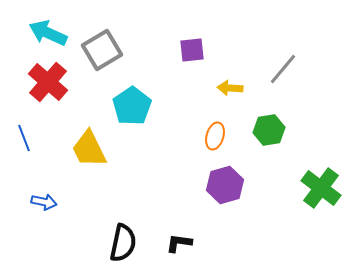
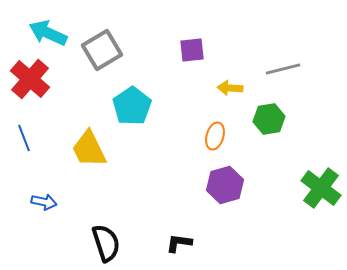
gray line: rotated 36 degrees clockwise
red cross: moved 18 px left, 3 px up
green hexagon: moved 11 px up
black semicircle: moved 17 px left; rotated 30 degrees counterclockwise
